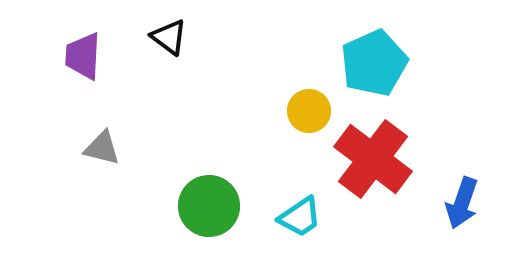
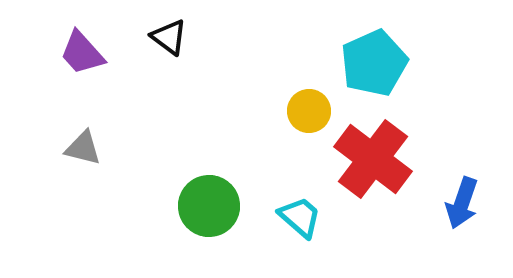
purple trapezoid: moved 1 px left, 3 px up; rotated 45 degrees counterclockwise
gray triangle: moved 19 px left
cyan trapezoid: rotated 105 degrees counterclockwise
